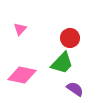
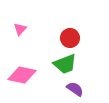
green trapezoid: moved 3 px right, 1 px down; rotated 25 degrees clockwise
